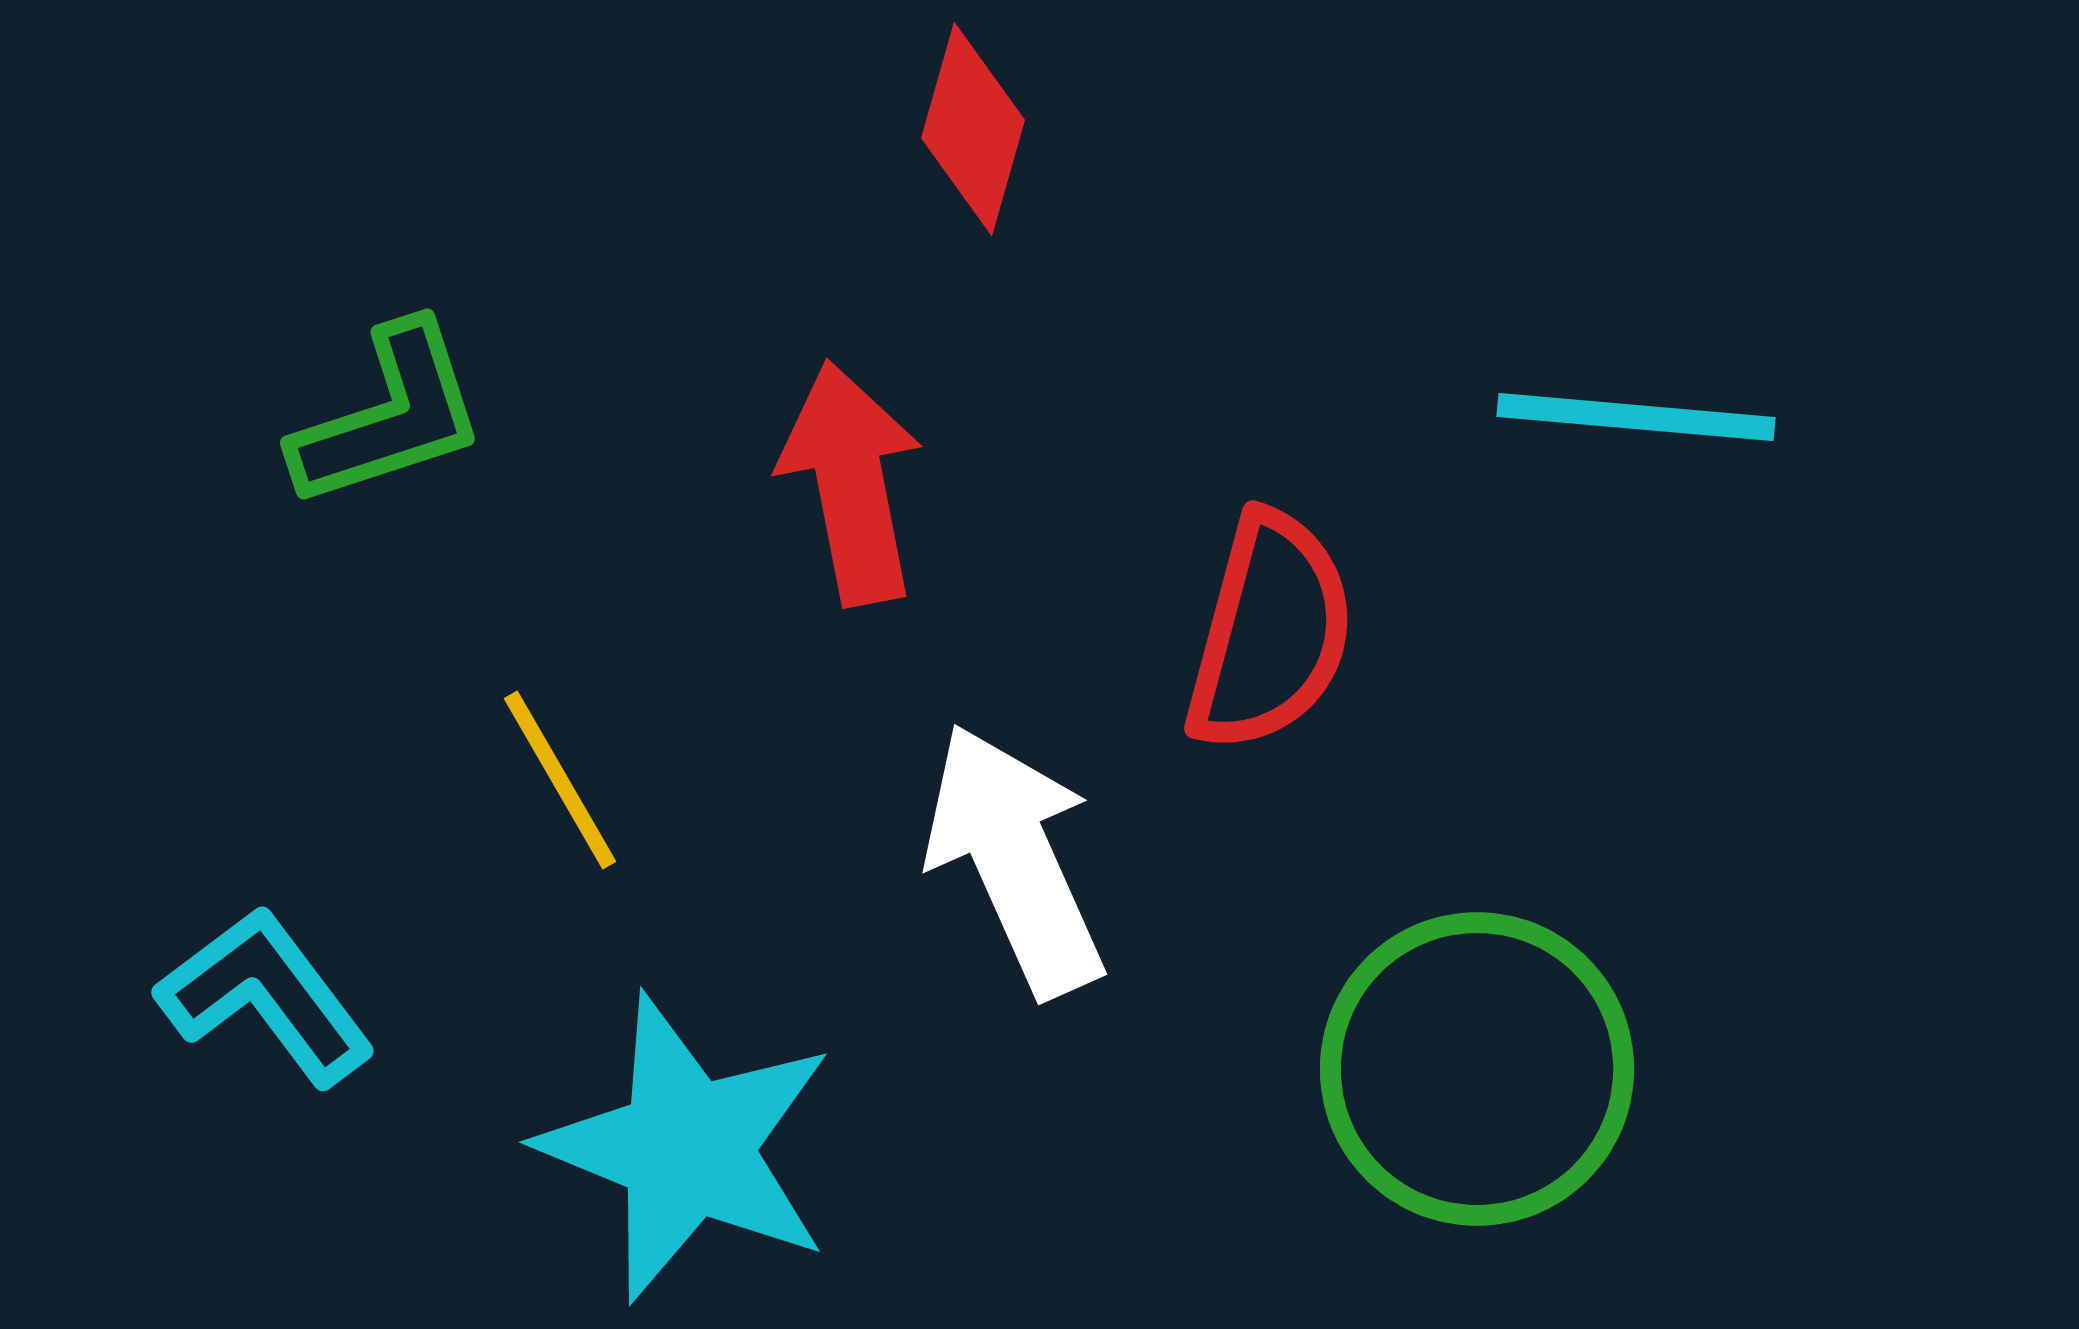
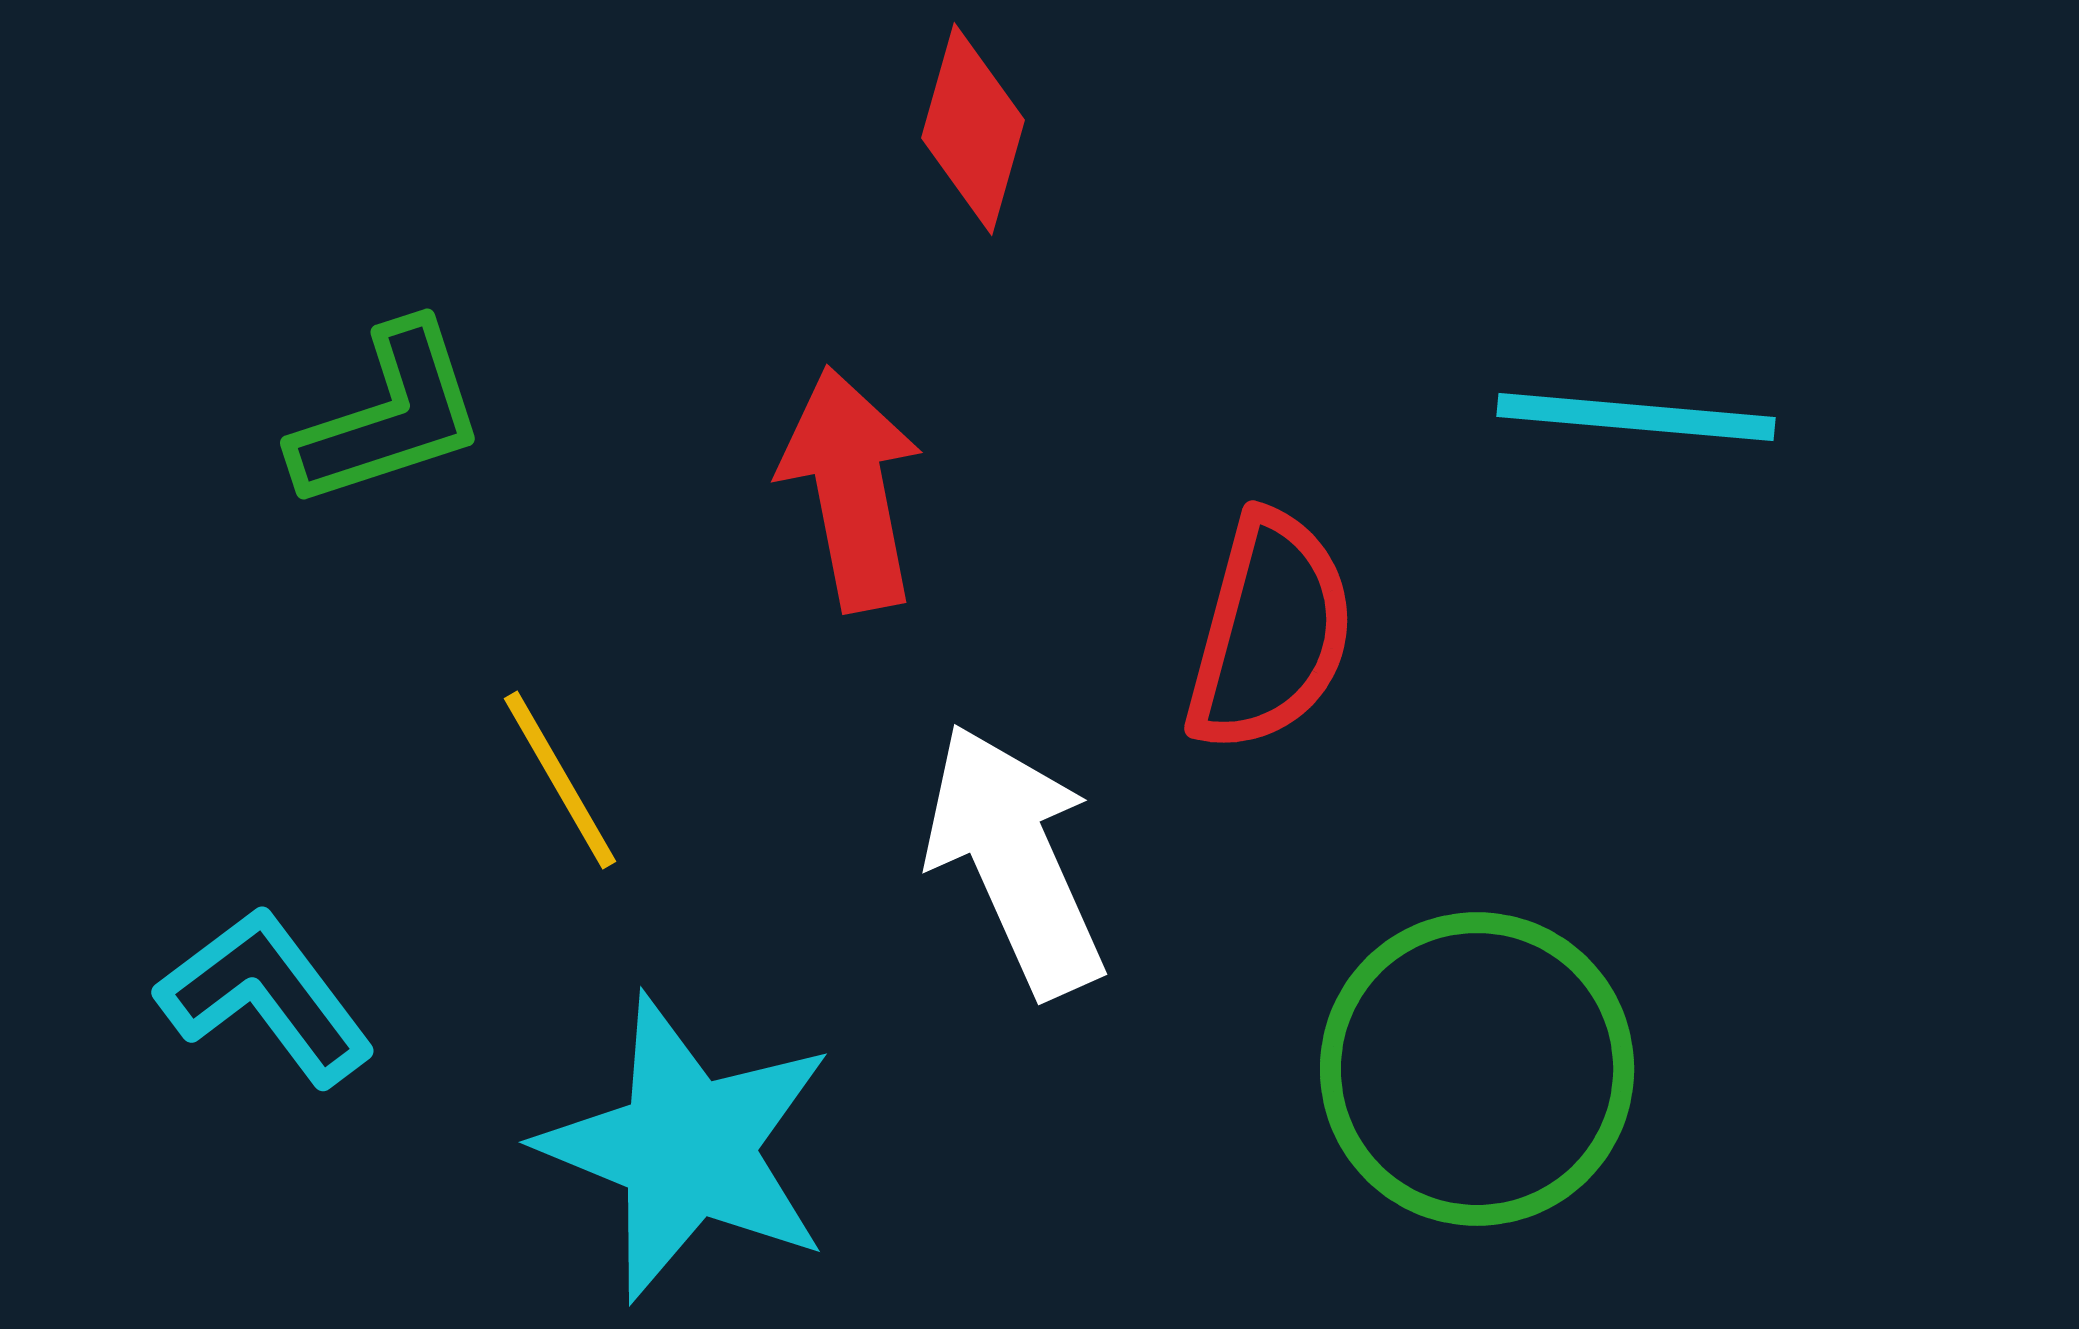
red arrow: moved 6 px down
